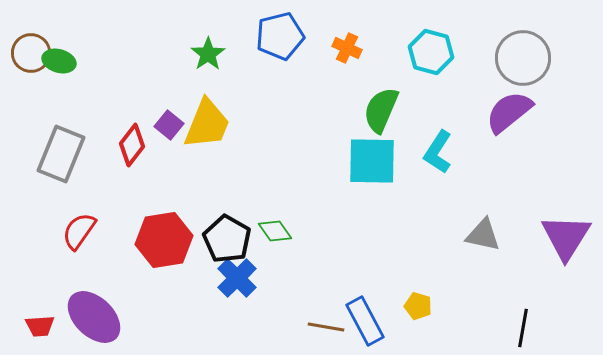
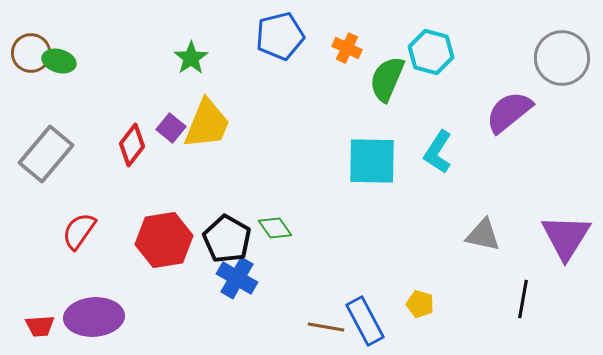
green star: moved 17 px left, 4 px down
gray circle: moved 39 px right
green semicircle: moved 6 px right, 31 px up
purple square: moved 2 px right, 3 px down
gray rectangle: moved 15 px left; rotated 18 degrees clockwise
green diamond: moved 3 px up
blue cross: rotated 15 degrees counterclockwise
yellow pentagon: moved 2 px right, 2 px up
purple ellipse: rotated 48 degrees counterclockwise
black line: moved 29 px up
